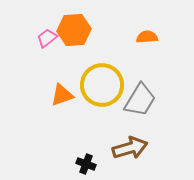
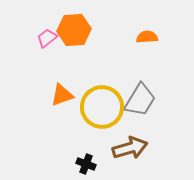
yellow circle: moved 22 px down
